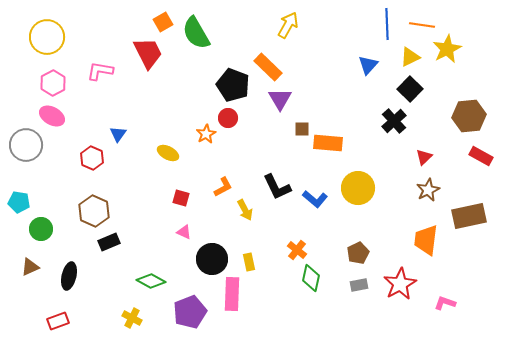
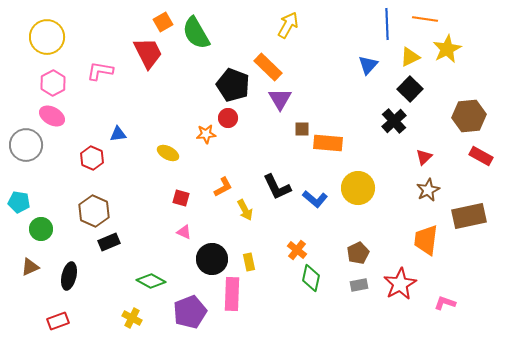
orange line at (422, 25): moved 3 px right, 6 px up
blue triangle at (118, 134): rotated 48 degrees clockwise
orange star at (206, 134): rotated 24 degrees clockwise
